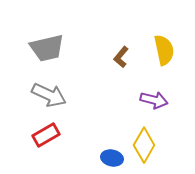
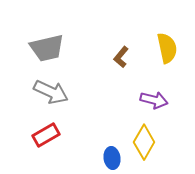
yellow semicircle: moved 3 px right, 2 px up
gray arrow: moved 2 px right, 3 px up
yellow diamond: moved 3 px up
blue ellipse: rotated 70 degrees clockwise
